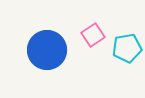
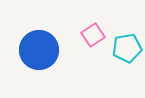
blue circle: moved 8 px left
